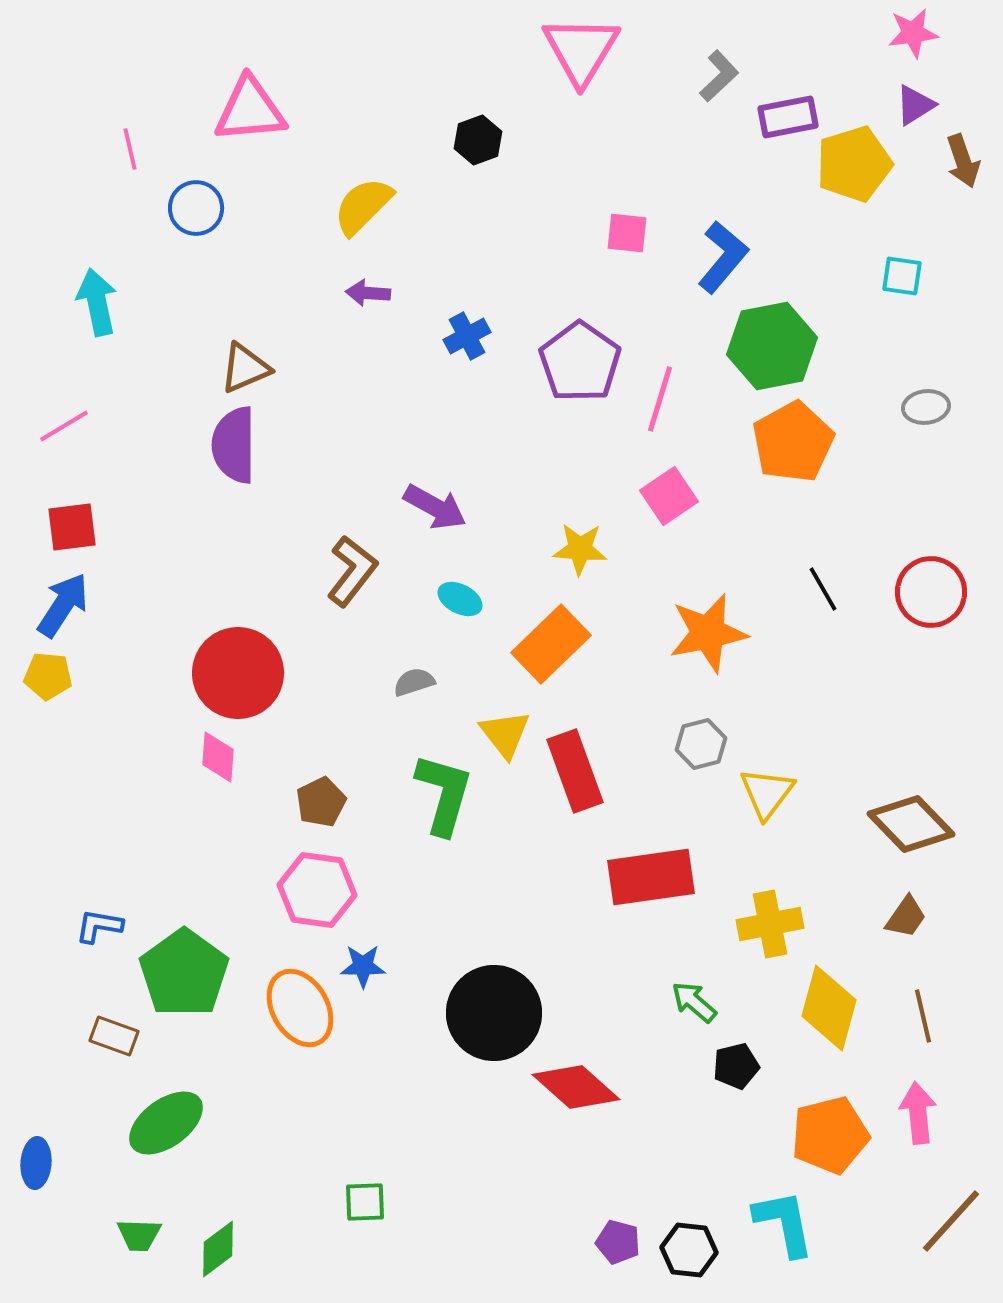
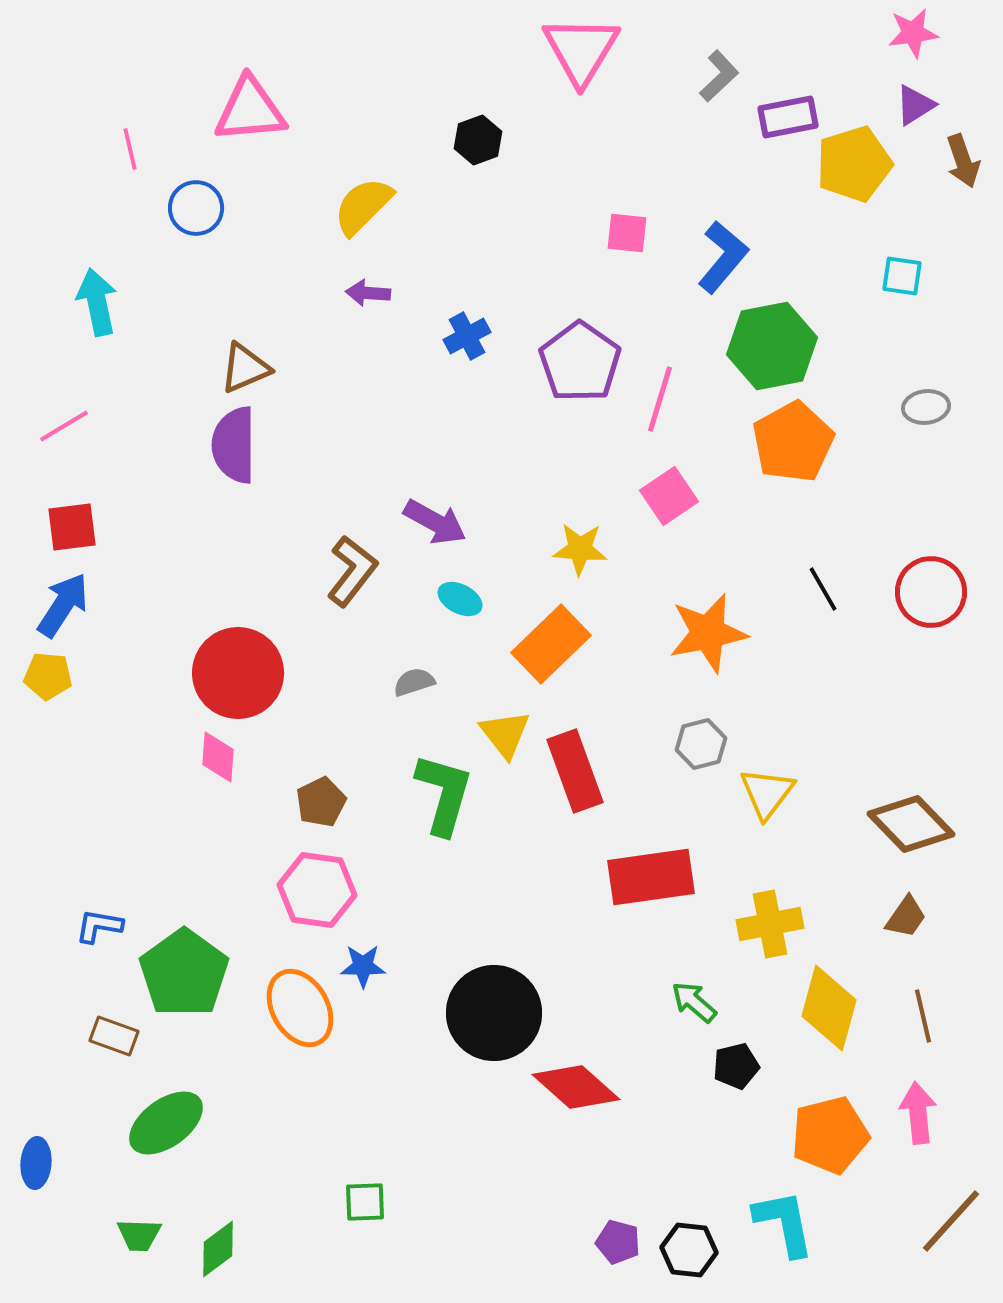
purple arrow at (435, 507): moved 15 px down
